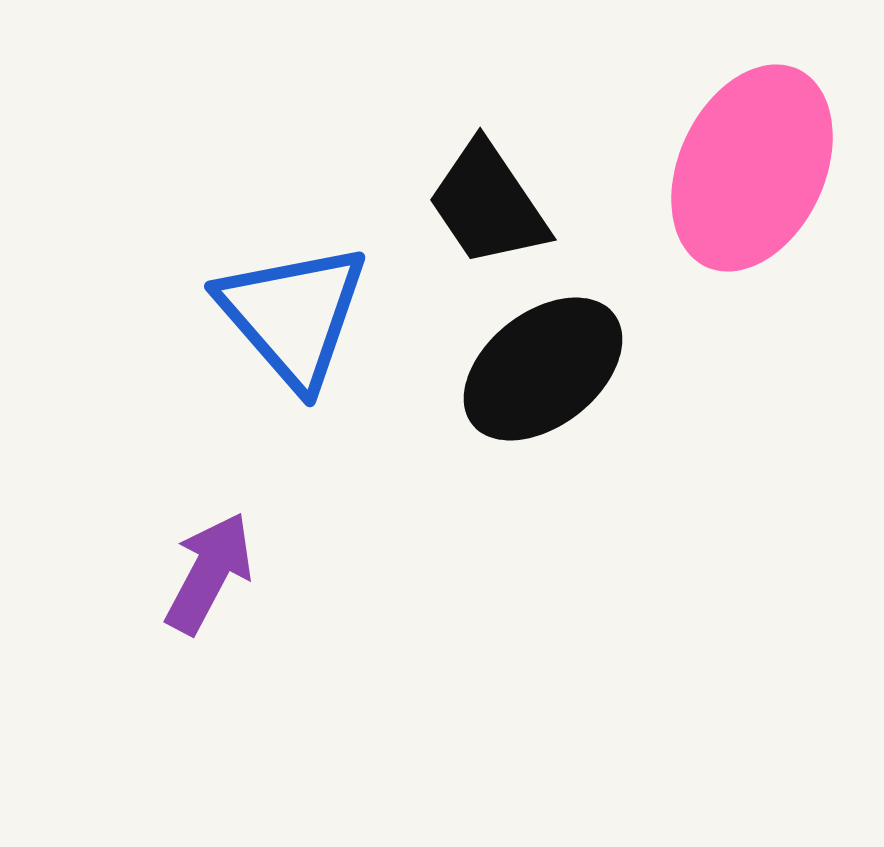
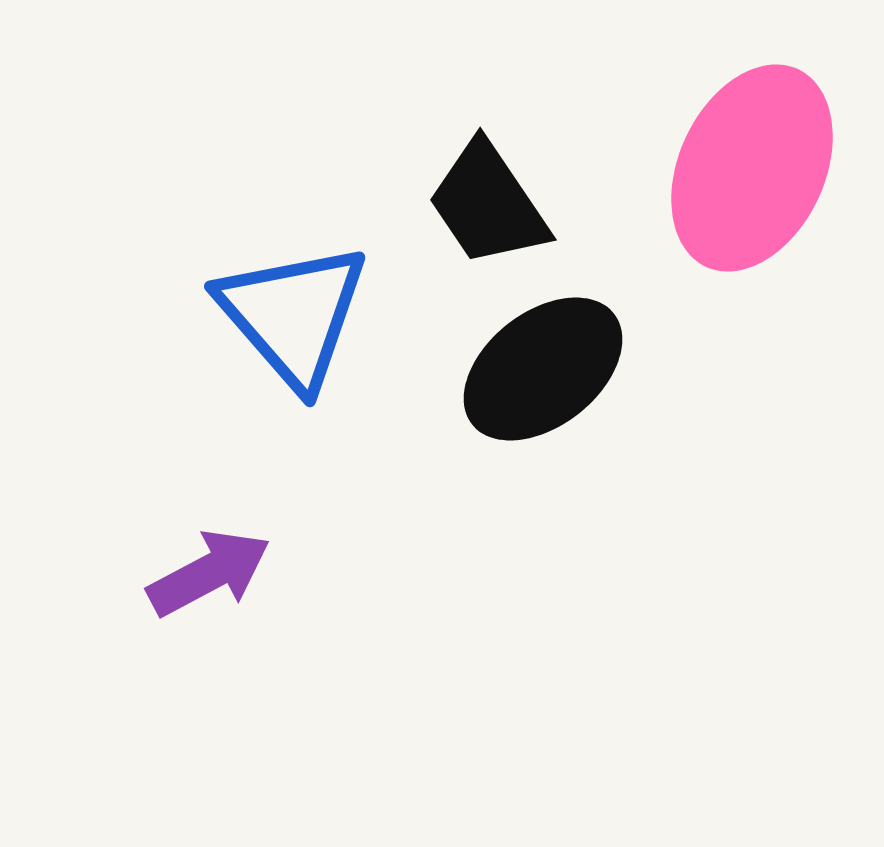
purple arrow: rotated 34 degrees clockwise
